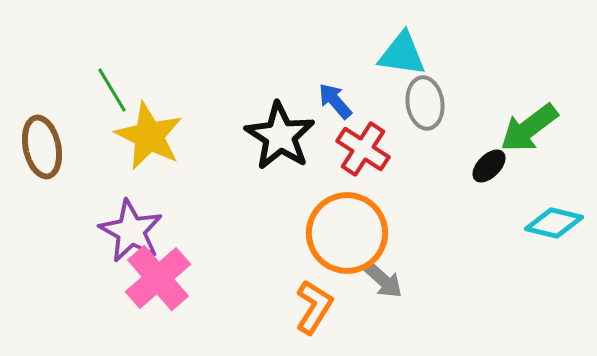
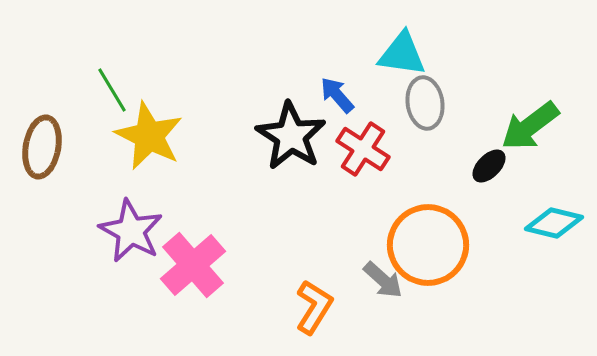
blue arrow: moved 2 px right, 6 px up
green arrow: moved 1 px right, 2 px up
black star: moved 11 px right
brown ellipse: rotated 22 degrees clockwise
orange circle: moved 81 px right, 12 px down
pink cross: moved 35 px right, 13 px up
